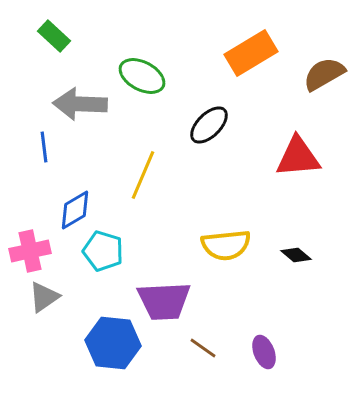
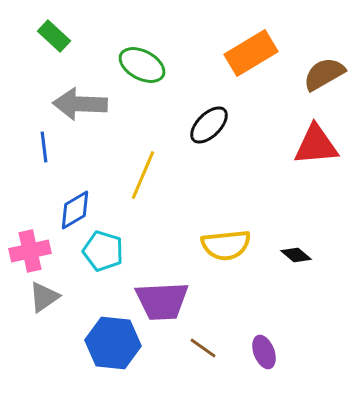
green ellipse: moved 11 px up
red triangle: moved 18 px right, 12 px up
purple trapezoid: moved 2 px left
